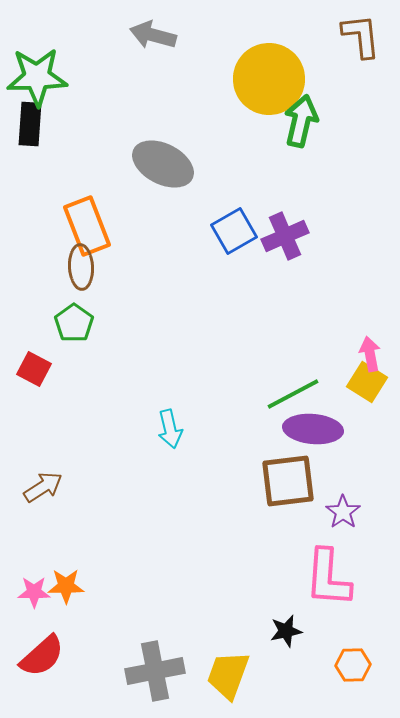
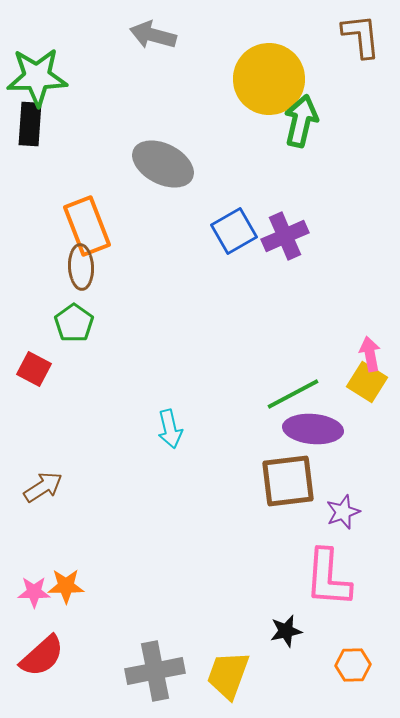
purple star: rotated 16 degrees clockwise
